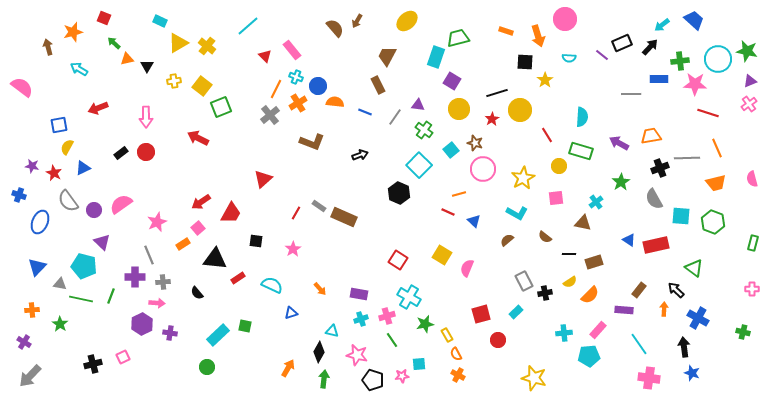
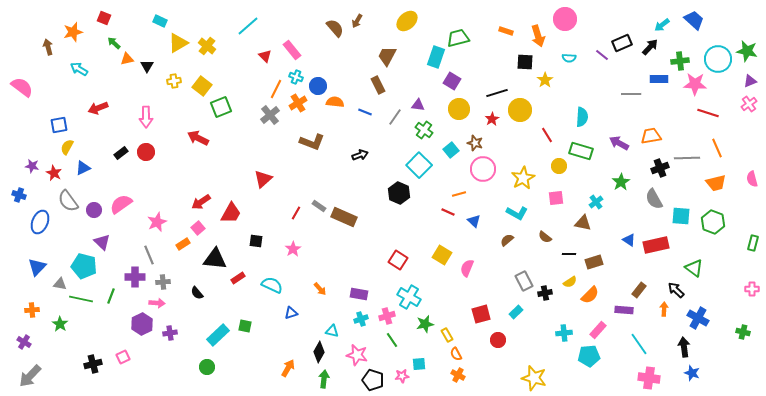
purple cross at (170, 333): rotated 16 degrees counterclockwise
